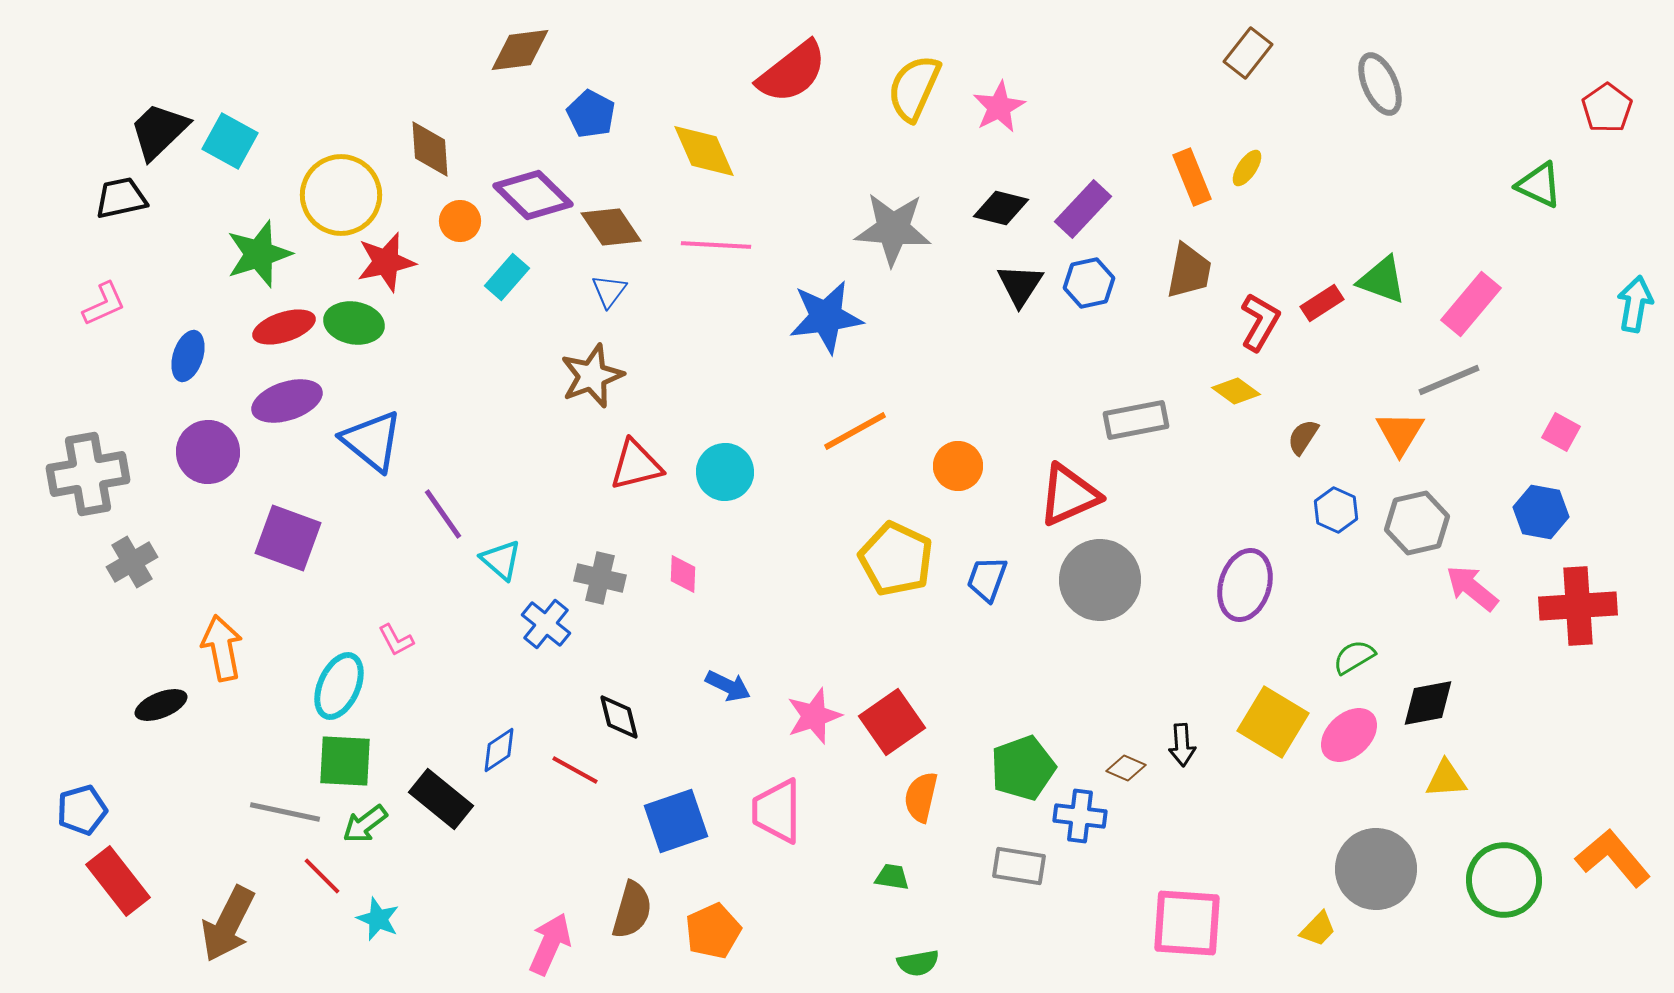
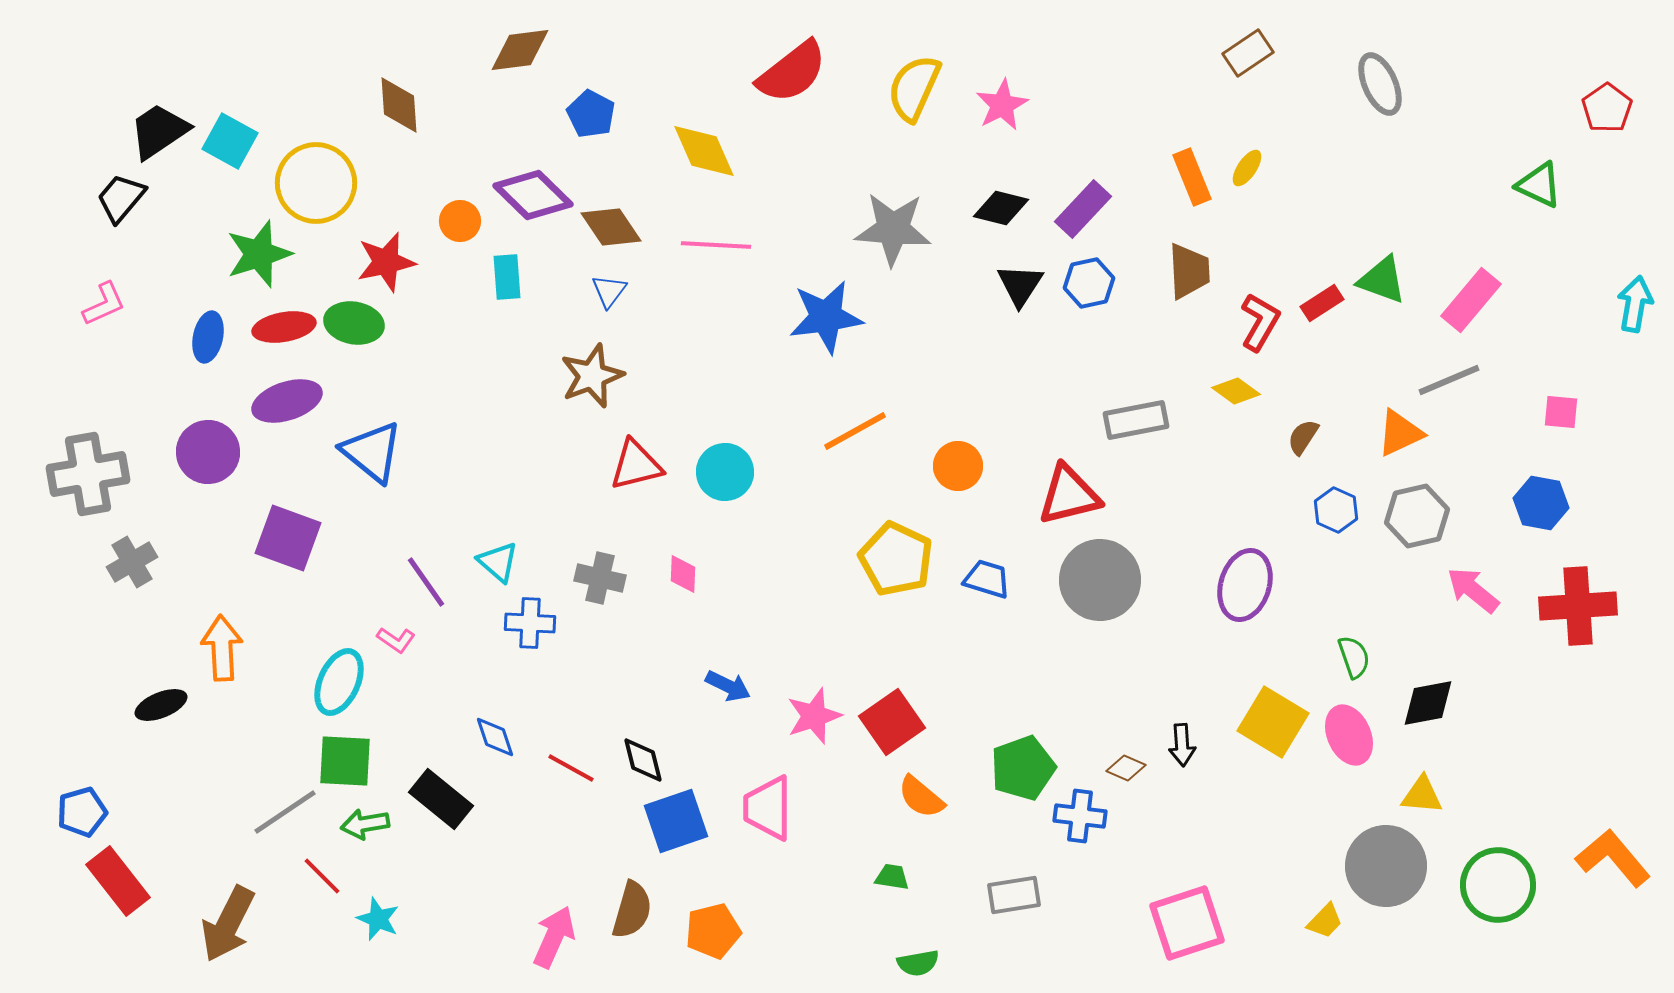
brown rectangle at (1248, 53): rotated 18 degrees clockwise
pink star at (999, 107): moved 3 px right, 2 px up
black trapezoid at (159, 131): rotated 10 degrees clockwise
brown diamond at (430, 149): moved 31 px left, 44 px up
yellow circle at (341, 195): moved 25 px left, 12 px up
black trapezoid at (121, 198): rotated 38 degrees counterclockwise
brown trapezoid at (1189, 271): rotated 14 degrees counterclockwise
cyan rectangle at (507, 277): rotated 45 degrees counterclockwise
pink rectangle at (1471, 304): moved 4 px up
red ellipse at (284, 327): rotated 8 degrees clockwise
blue ellipse at (188, 356): moved 20 px right, 19 px up; rotated 6 degrees counterclockwise
pink square at (1561, 432): moved 20 px up; rotated 24 degrees counterclockwise
orange triangle at (1400, 433): rotated 34 degrees clockwise
blue triangle at (372, 441): moved 11 px down
red triangle at (1069, 495): rotated 10 degrees clockwise
blue hexagon at (1541, 512): moved 9 px up
purple line at (443, 514): moved 17 px left, 68 px down
gray hexagon at (1417, 523): moved 7 px up
cyan triangle at (501, 560): moved 3 px left, 2 px down
blue trapezoid at (987, 579): rotated 87 degrees clockwise
pink arrow at (1472, 588): moved 1 px right, 2 px down
blue cross at (546, 624): moved 16 px left, 1 px up; rotated 36 degrees counterclockwise
pink L-shape at (396, 640): rotated 27 degrees counterclockwise
orange arrow at (222, 648): rotated 8 degrees clockwise
green semicircle at (1354, 657): rotated 102 degrees clockwise
cyan ellipse at (339, 686): moved 4 px up
black diamond at (619, 717): moved 24 px right, 43 px down
pink ellipse at (1349, 735): rotated 72 degrees counterclockwise
blue diamond at (499, 750): moved 4 px left, 13 px up; rotated 75 degrees counterclockwise
red line at (575, 770): moved 4 px left, 2 px up
yellow triangle at (1446, 779): moved 24 px left, 16 px down; rotated 9 degrees clockwise
orange semicircle at (921, 797): rotated 63 degrees counterclockwise
blue pentagon at (82, 810): moved 2 px down
pink trapezoid at (777, 811): moved 9 px left, 3 px up
gray line at (285, 812): rotated 46 degrees counterclockwise
green arrow at (365, 824): rotated 27 degrees clockwise
gray rectangle at (1019, 866): moved 5 px left, 29 px down; rotated 18 degrees counterclockwise
gray circle at (1376, 869): moved 10 px right, 3 px up
green circle at (1504, 880): moved 6 px left, 5 px down
pink square at (1187, 923): rotated 22 degrees counterclockwise
yellow trapezoid at (1318, 929): moved 7 px right, 8 px up
orange pentagon at (713, 931): rotated 10 degrees clockwise
pink arrow at (550, 944): moved 4 px right, 7 px up
